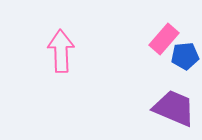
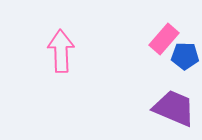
blue pentagon: rotated 8 degrees clockwise
